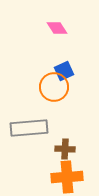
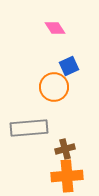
pink diamond: moved 2 px left
blue square: moved 5 px right, 5 px up
brown cross: rotated 18 degrees counterclockwise
orange cross: moved 1 px up
